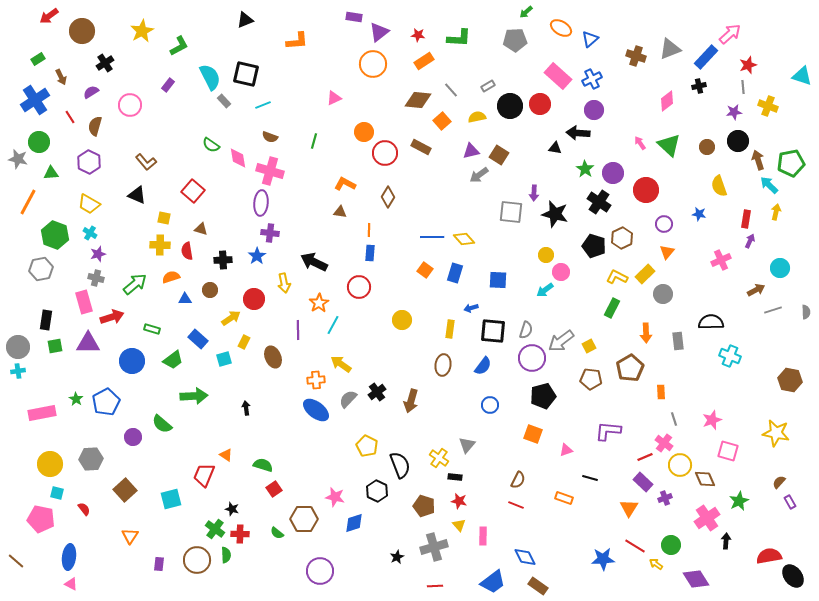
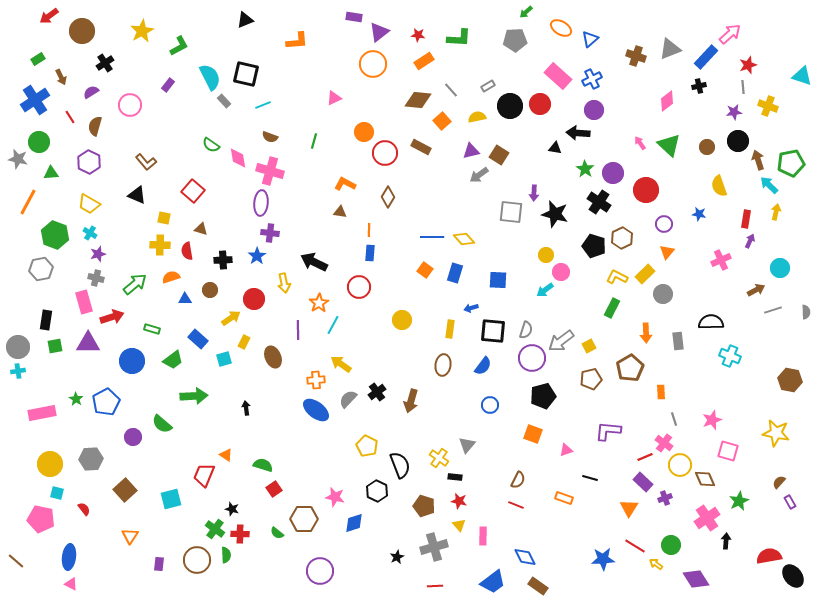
brown pentagon at (591, 379): rotated 20 degrees counterclockwise
